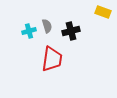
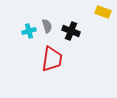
black cross: rotated 36 degrees clockwise
